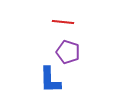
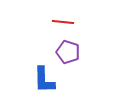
blue L-shape: moved 6 px left
